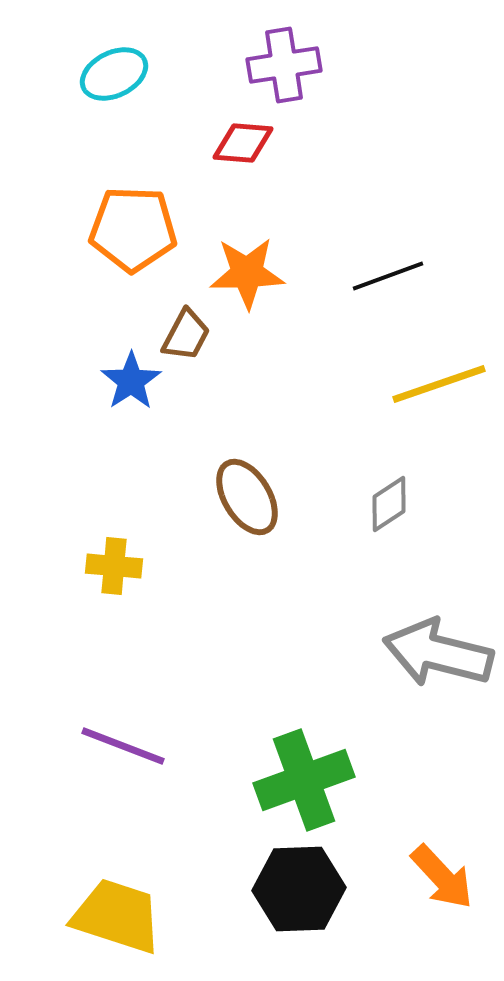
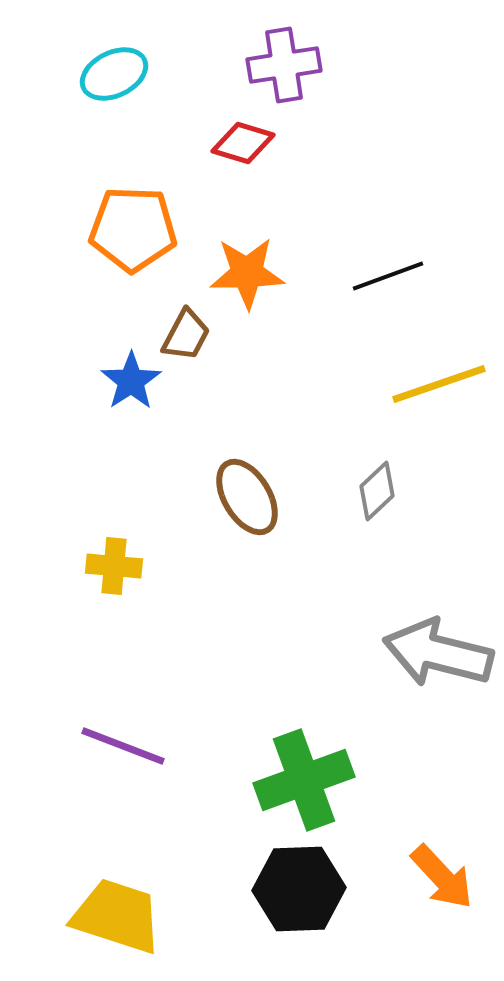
red diamond: rotated 12 degrees clockwise
gray diamond: moved 12 px left, 13 px up; rotated 10 degrees counterclockwise
